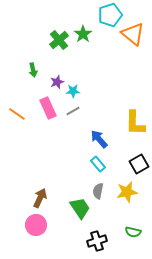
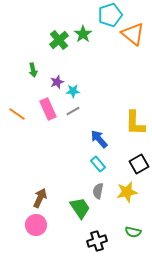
pink rectangle: moved 1 px down
